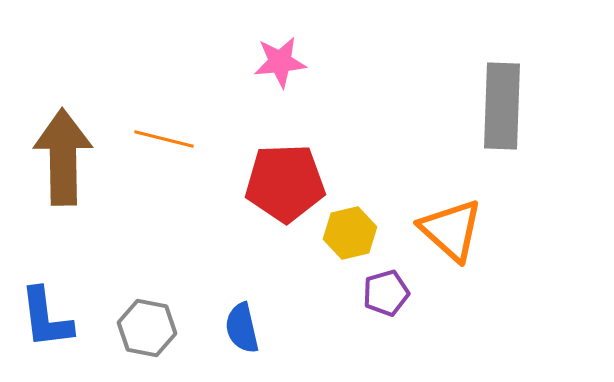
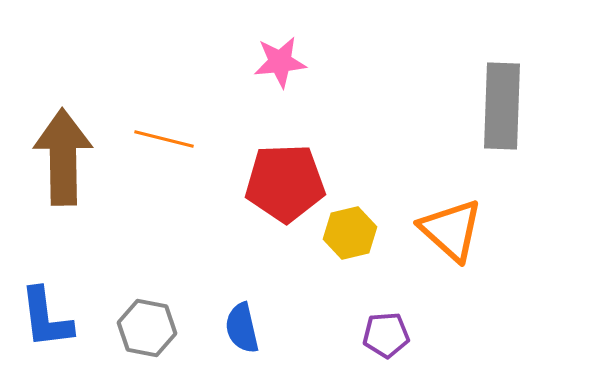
purple pentagon: moved 42 px down; rotated 12 degrees clockwise
